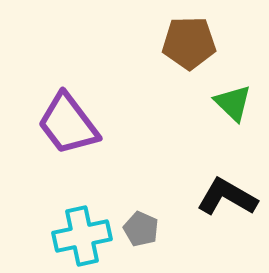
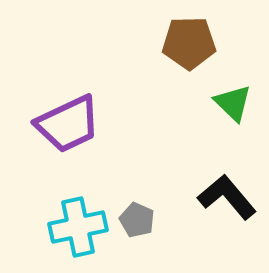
purple trapezoid: rotated 78 degrees counterclockwise
black L-shape: rotated 20 degrees clockwise
gray pentagon: moved 4 px left, 9 px up
cyan cross: moved 4 px left, 9 px up
